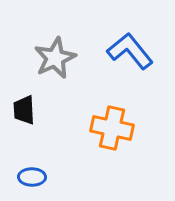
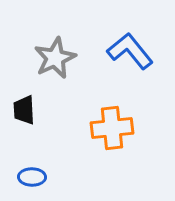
orange cross: rotated 18 degrees counterclockwise
